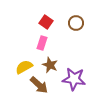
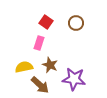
pink rectangle: moved 3 px left
yellow semicircle: rotated 18 degrees clockwise
brown arrow: moved 1 px right
